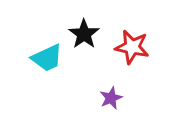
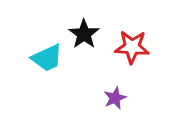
red star: rotated 8 degrees counterclockwise
purple star: moved 4 px right
